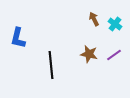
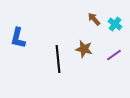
brown arrow: rotated 16 degrees counterclockwise
brown star: moved 5 px left, 5 px up
black line: moved 7 px right, 6 px up
